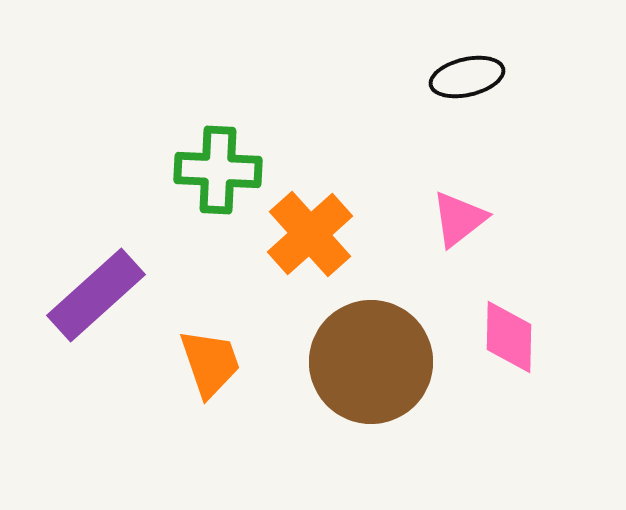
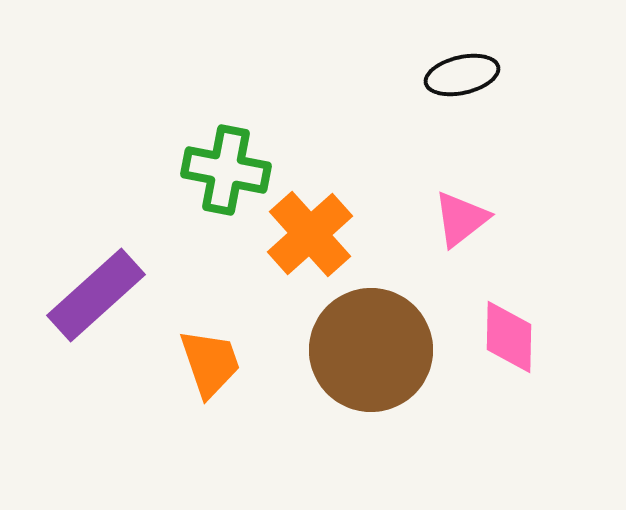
black ellipse: moved 5 px left, 2 px up
green cross: moved 8 px right; rotated 8 degrees clockwise
pink triangle: moved 2 px right
brown circle: moved 12 px up
